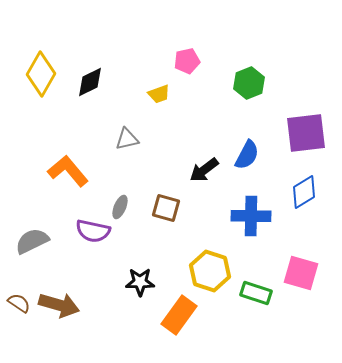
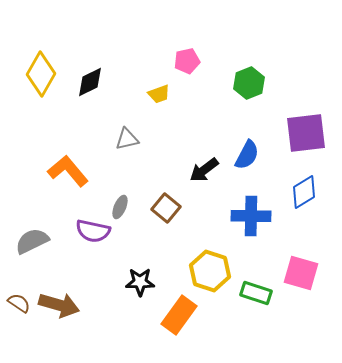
brown square: rotated 24 degrees clockwise
